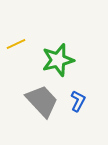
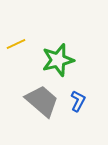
gray trapezoid: rotated 6 degrees counterclockwise
